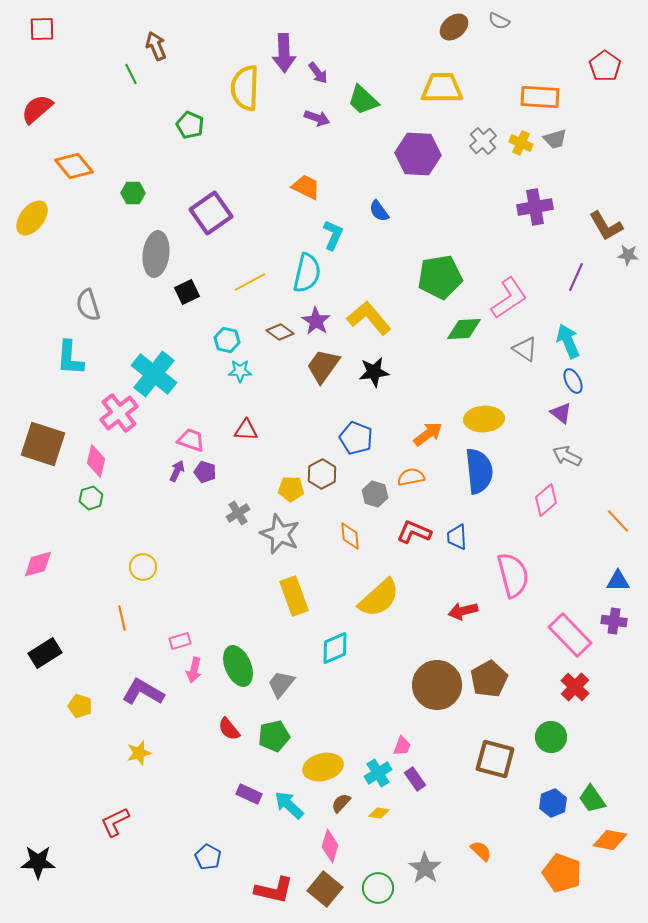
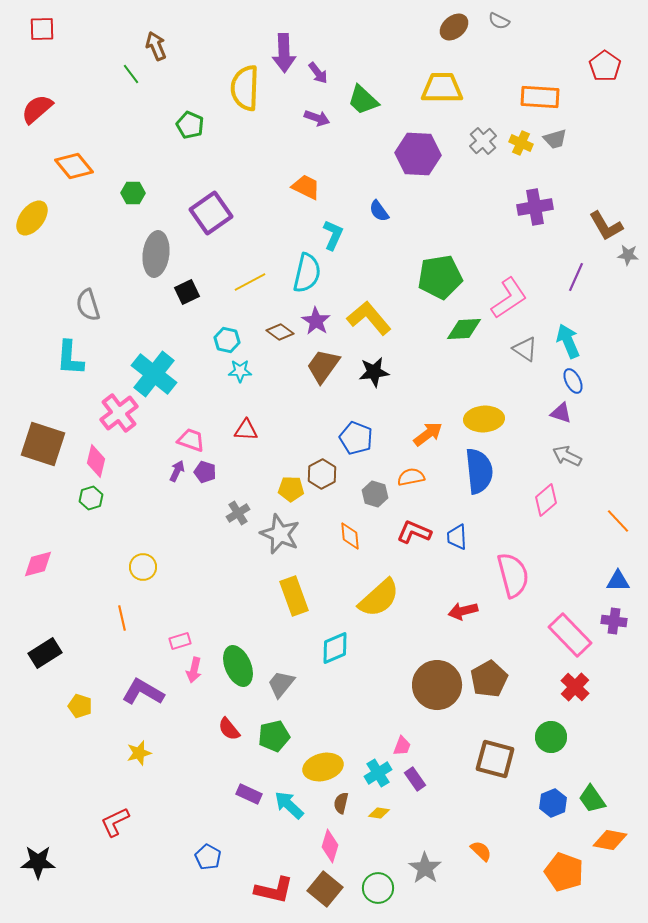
green line at (131, 74): rotated 10 degrees counterclockwise
purple triangle at (561, 413): rotated 20 degrees counterclockwise
brown semicircle at (341, 803): rotated 30 degrees counterclockwise
orange pentagon at (562, 873): moved 2 px right, 1 px up
